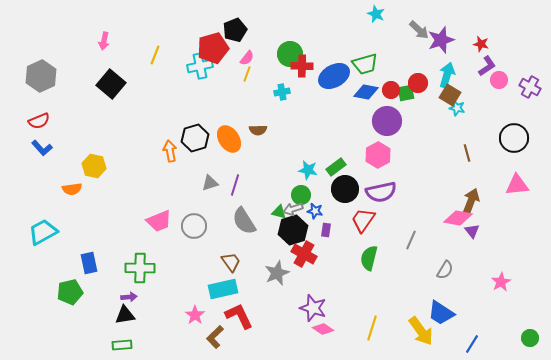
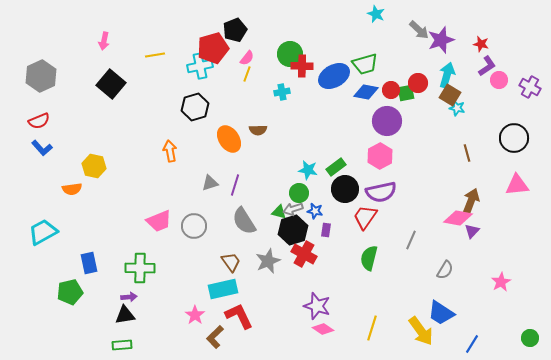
yellow line at (155, 55): rotated 60 degrees clockwise
black hexagon at (195, 138): moved 31 px up
pink hexagon at (378, 155): moved 2 px right, 1 px down
green circle at (301, 195): moved 2 px left, 2 px up
red trapezoid at (363, 220): moved 2 px right, 3 px up
purple triangle at (472, 231): rotated 21 degrees clockwise
gray star at (277, 273): moved 9 px left, 12 px up
purple star at (313, 308): moved 4 px right, 2 px up
